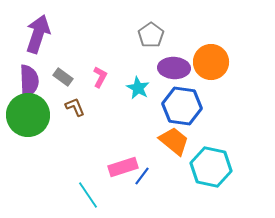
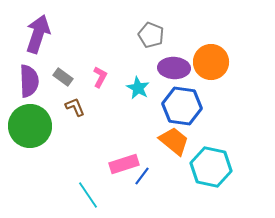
gray pentagon: rotated 15 degrees counterclockwise
green circle: moved 2 px right, 11 px down
pink rectangle: moved 1 px right, 3 px up
